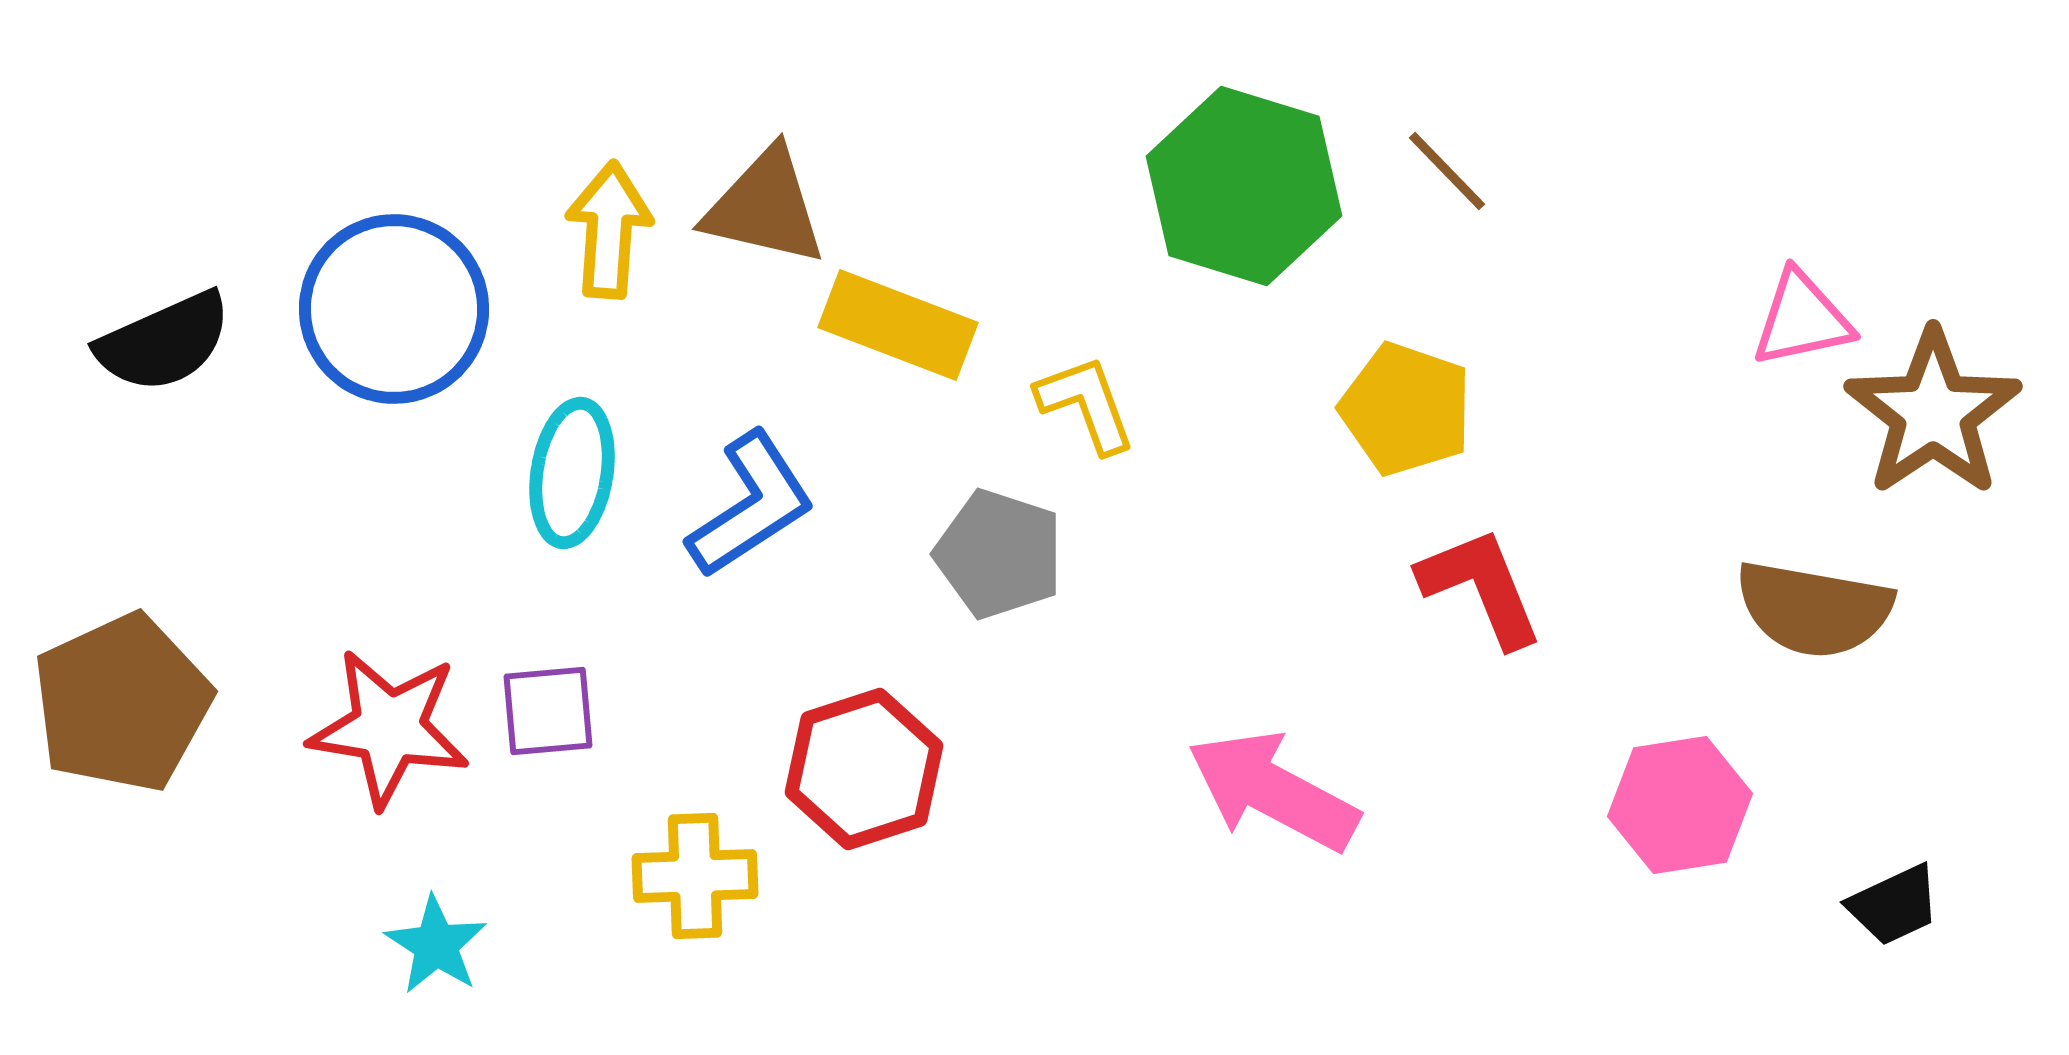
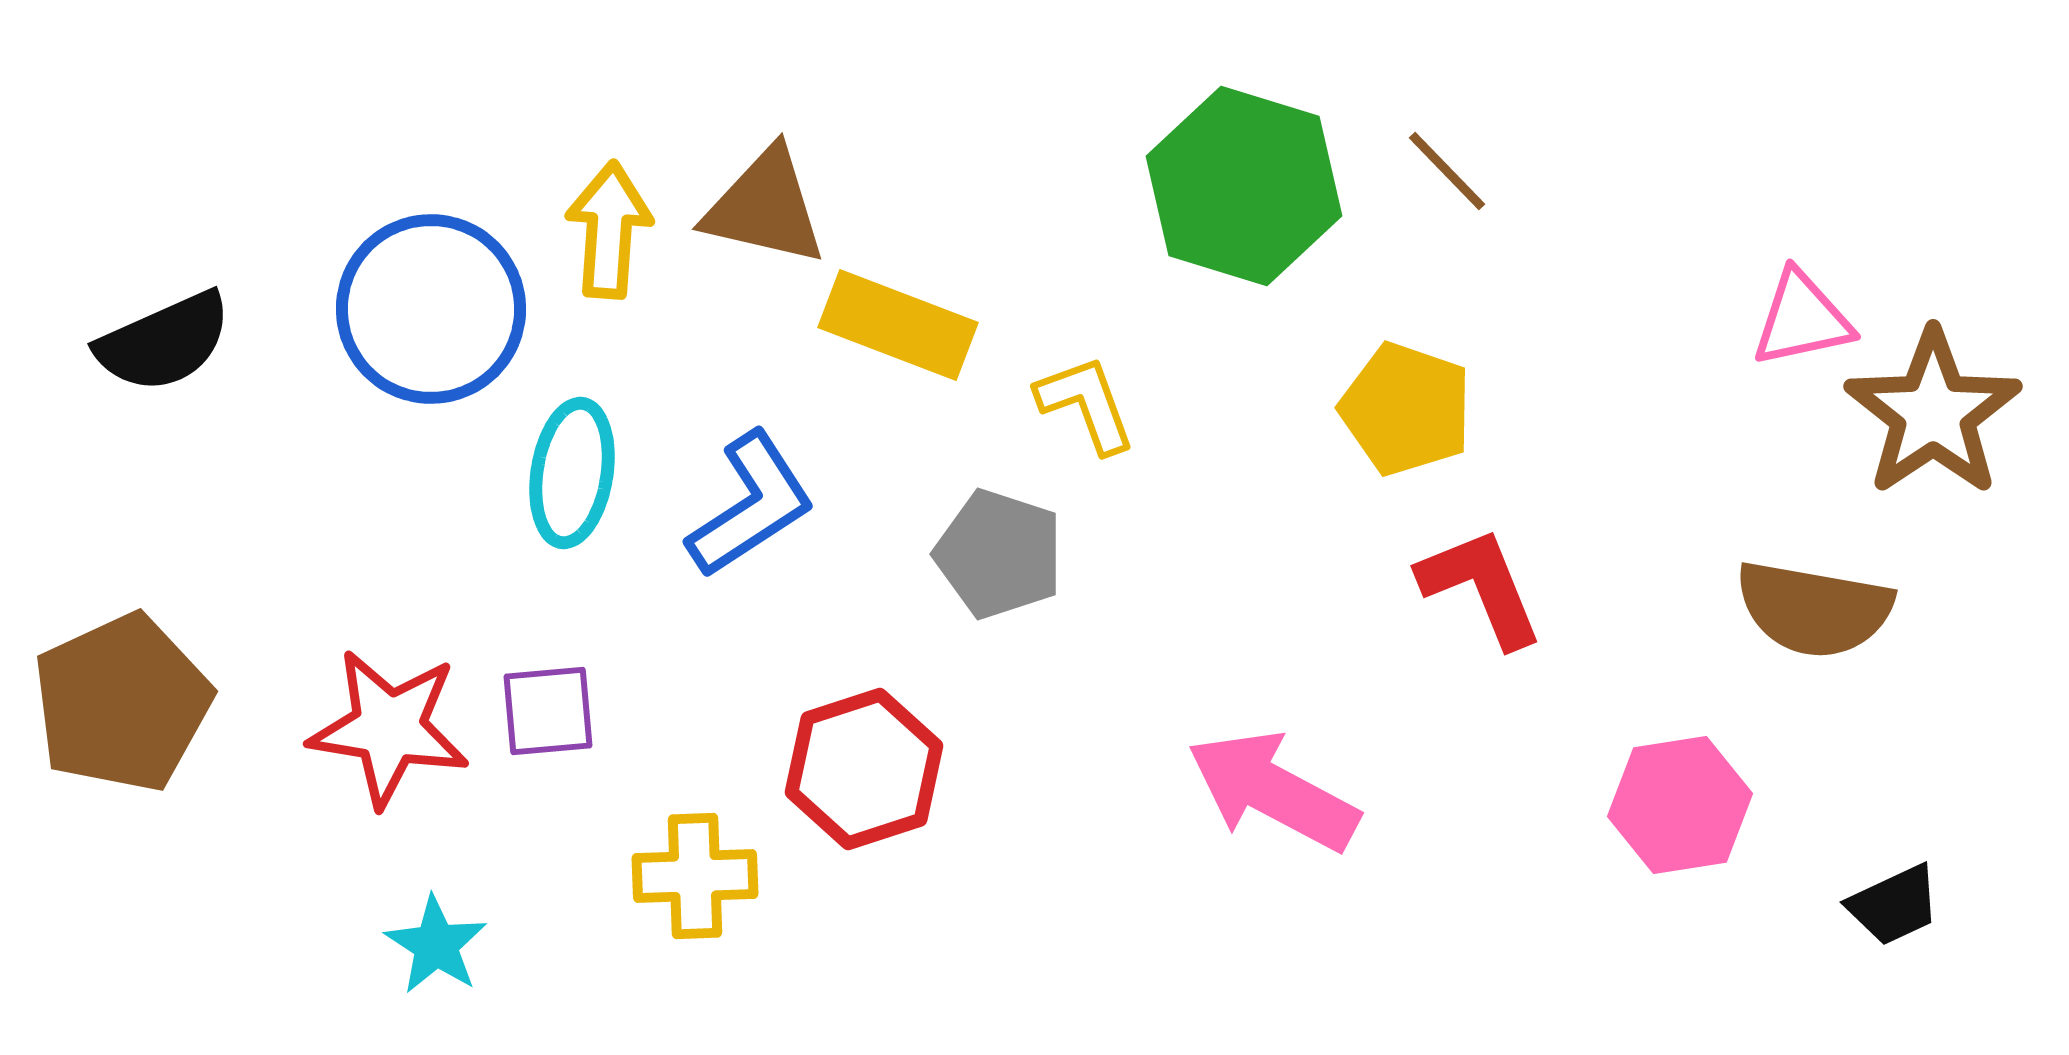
blue circle: moved 37 px right
